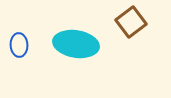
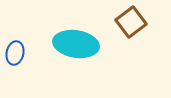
blue ellipse: moved 4 px left, 8 px down; rotated 15 degrees clockwise
